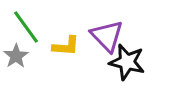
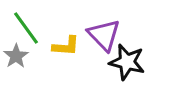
green line: moved 1 px down
purple triangle: moved 3 px left, 1 px up
